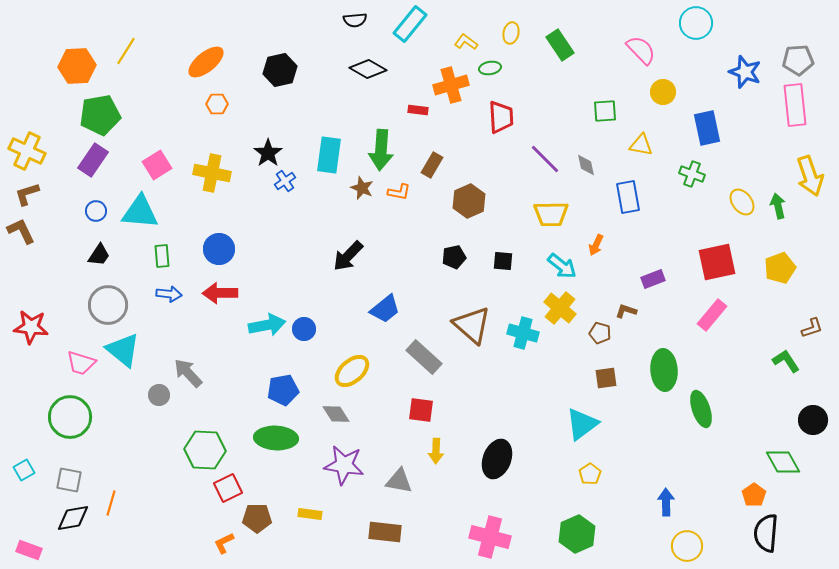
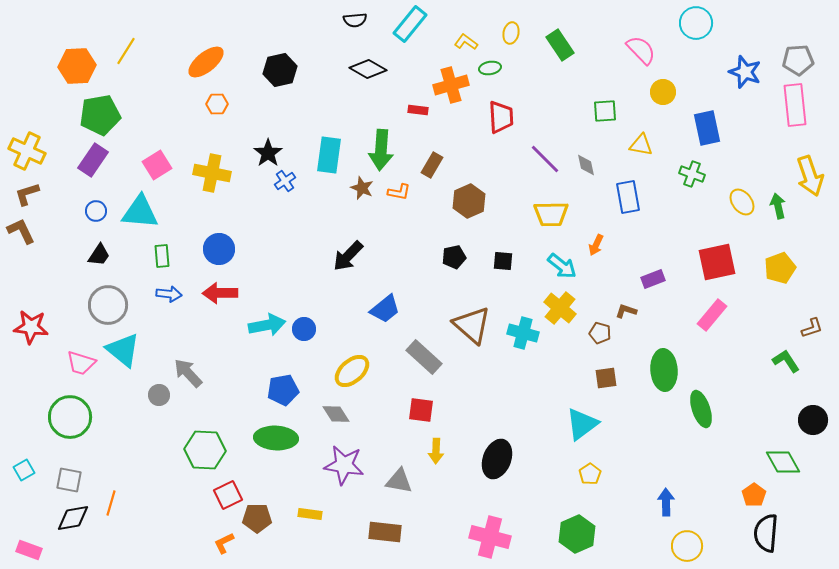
red square at (228, 488): moved 7 px down
